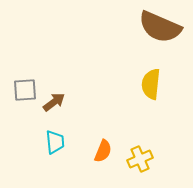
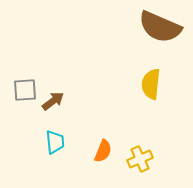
brown arrow: moved 1 px left, 1 px up
